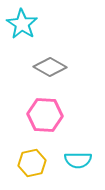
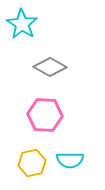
cyan semicircle: moved 8 px left
